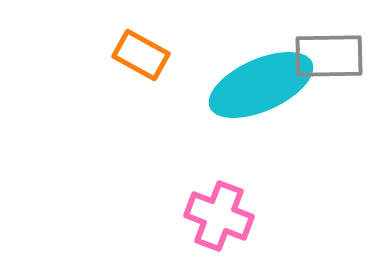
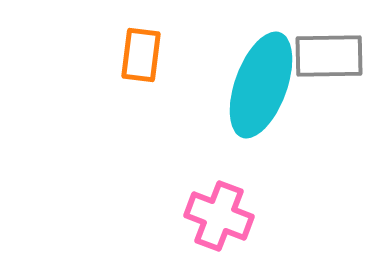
orange rectangle: rotated 68 degrees clockwise
cyan ellipse: rotated 46 degrees counterclockwise
